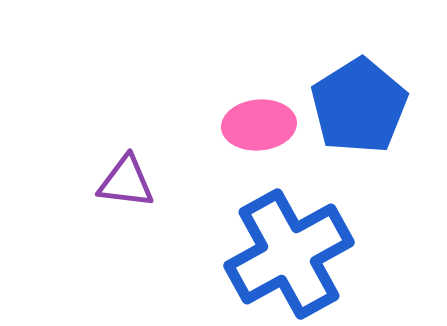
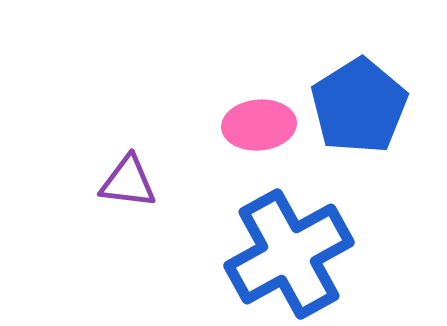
purple triangle: moved 2 px right
